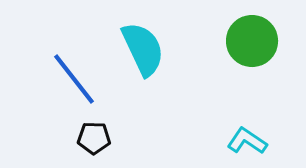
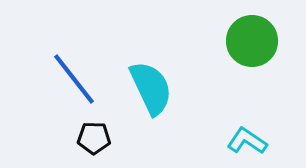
cyan semicircle: moved 8 px right, 39 px down
